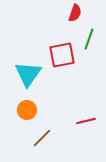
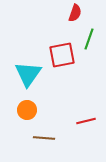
brown line: moved 2 px right; rotated 50 degrees clockwise
